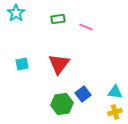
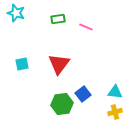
cyan star: rotated 18 degrees counterclockwise
